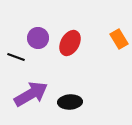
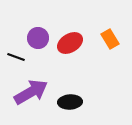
orange rectangle: moved 9 px left
red ellipse: rotated 30 degrees clockwise
purple arrow: moved 2 px up
